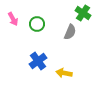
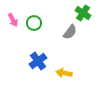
pink arrow: moved 1 px down
green circle: moved 3 px left, 1 px up
gray semicircle: rotated 14 degrees clockwise
